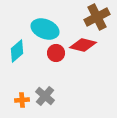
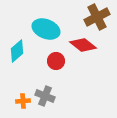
cyan ellipse: moved 1 px right
red diamond: rotated 24 degrees clockwise
red circle: moved 8 px down
gray cross: rotated 18 degrees counterclockwise
orange cross: moved 1 px right, 1 px down
